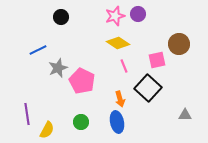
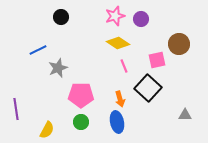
purple circle: moved 3 px right, 5 px down
pink pentagon: moved 1 px left, 14 px down; rotated 25 degrees counterclockwise
purple line: moved 11 px left, 5 px up
